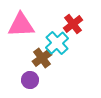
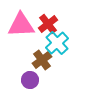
red cross: moved 25 px left
brown cross: moved 2 px down
